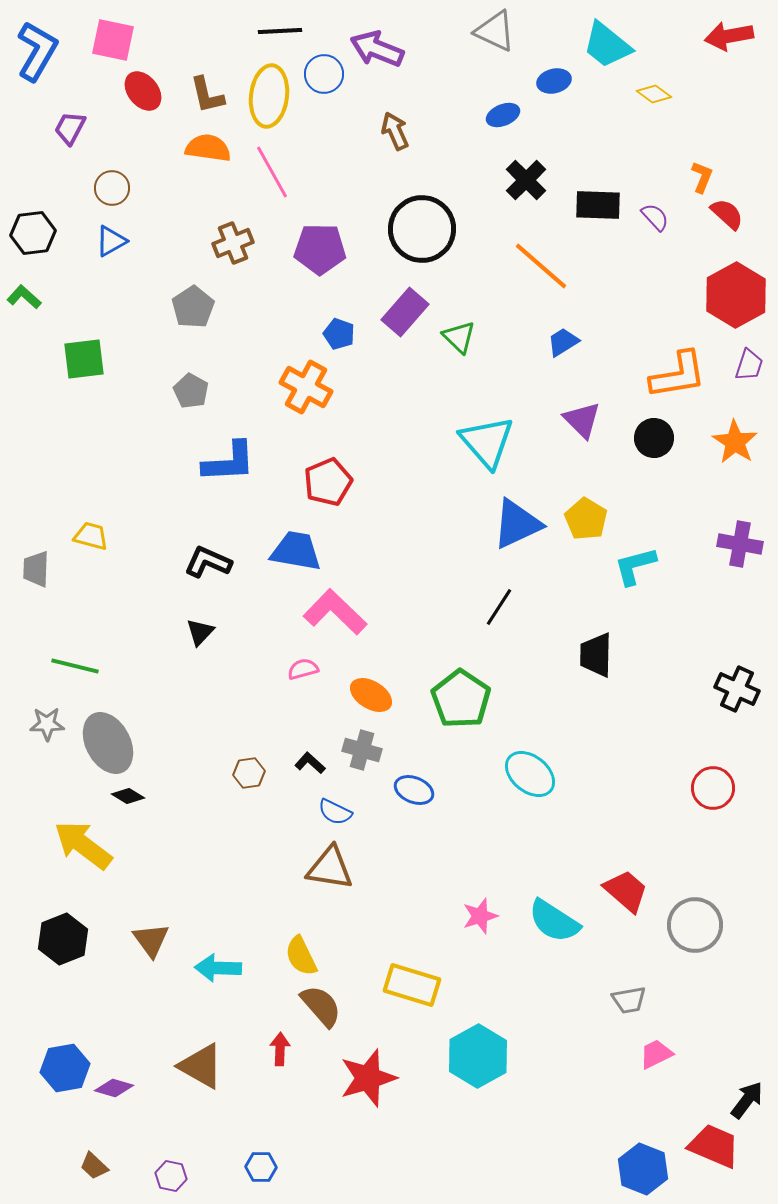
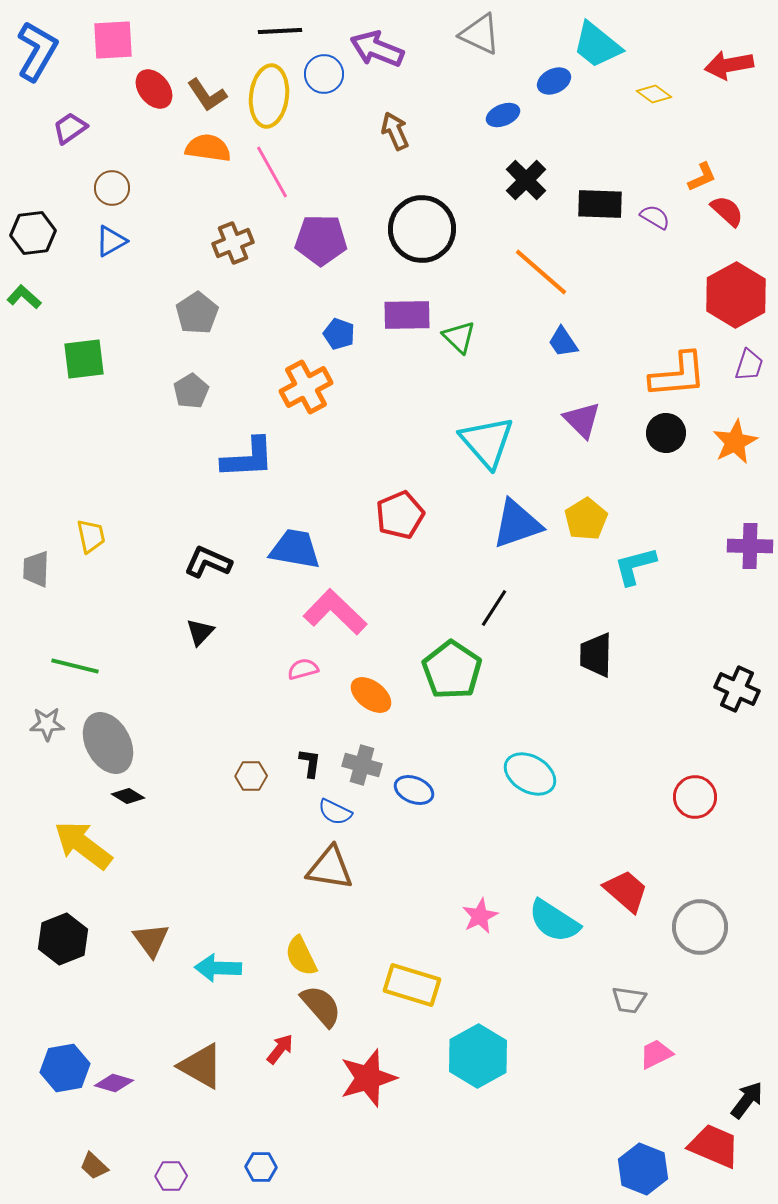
gray triangle at (495, 31): moved 15 px left, 3 px down
red arrow at (729, 36): moved 29 px down
pink square at (113, 40): rotated 15 degrees counterclockwise
cyan trapezoid at (607, 45): moved 10 px left
blue ellipse at (554, 81): rotated 12 degrees counterclockwise
red ellipse at (143, 91): moved 11 px right, 2 px up
brown L-shape at (207, 95): rotated 21 degrees counterclockwise
purple trapezoid at (70, 128): rotated 27 degrees clockwise
orange L-shape at (702, 177): rotated 44 degrees clockwise
black rectangle at (598, 205): moved 2 px right, 1 px up
red semicircle at (727, 214): moved 3 px up
purple semicircle at (655, 217): rotated 16 degrees counterclockwise
purple pentagon at (320, 249): moved 1 px right, 9 px up
orange line at (541, 266): moved 6 px down
gray pentagon at (193, 307): moved 4 px right, 6 px down
purple rectangle at (405, 312): moved 2 px right, 3 px down; rotated 48 degrees clockwise
blue trapezoid at (563, 342): rotated 92 degrees counterclockwise
orange L-shape at (678, 375): rotated 4 degrees clockwise
orange cross at (306, 387): rotated 33 degrees clockwise
gray pentagon at (191, 391): rotated 12 degrees clockwise
black circle at (654, 438): moved 12 px right, 5 px up
orange star at (735, 442): rotated 12 degrees clockwise
blue L-shape at (229, 462): moved 19 px right, 4 px up
red pentagon at (328, 482): moved 72 px right, 33 px down
yellow pentagon at (586, 519): rotated 9 degrees clockwise
blue triangle at (517, 524): rotated 6 degrees clockwise
yellow trapezoid at (91, 536): rotated 63 degrees clockwise
purple cross at (740, 544): moved 10 px right, 2 px down; rotated 9 degrees counterclockwise
blue trapezoid at (296, 551): moved 1 px left, 2 px up
black line at (499, 607): moved 5 px left, 1 px down
orange ellipse at (371, 695): rotated 6 degrees clockwise
green pentagon at (461, 699): moved 9 px left, 29 px up
gray cross at (362, 750): moved 15 px down
black L-shape at (310, 763): rotated 56 degrees clockwise
brown hexagon at (249, 773): moved 2 px right, 3 px down; rotated 8 degrees clockwise
cyan ellipse at (530, 774): rotated 9 degrees counterclockwise
red circle at (713, 788): moved 18 px left, 9 px down
pink star at (480, 916): rotated 9 degrees counterclockwise
gray circle at (695, 925): moved 5 px right, 2 px down
gray trapezoid at (629, 1000): rotated 18 degrees clockwise
red arrow at (280, 1049): rotated 36 degrees clockwise
purple diamond at (114, 1088): moved 5 px up
purple hexagon at (171, 1176): rotated 12 degrees counterclockwise
